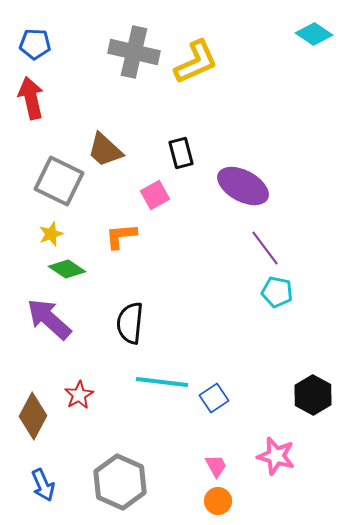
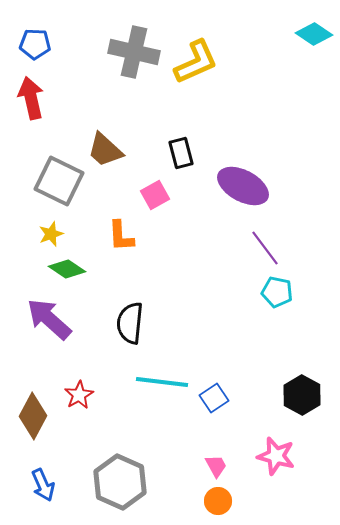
orange L-shape: rotated 88 degrees counterclockwise
black hexagon: moved 11 px left
